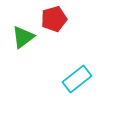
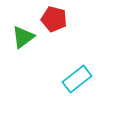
red pentagon: rotated 30 degrees clockwise
